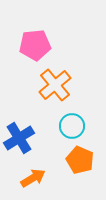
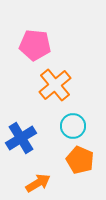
pink pentagon: rotated 12 degrees clockwise
cyan circle: moved 1 px right
blue cross: moved 2 px right
orange arrow: moved 5 px right, 5 px down
